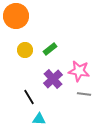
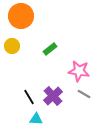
orange circle: moved 5 px right
yellow circle: moved 13 px left, 4 px up
purple cross: moved 17 px down
gray line: rotated 24 degrees clockwise
cyan triangle: moved 3 px left
